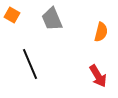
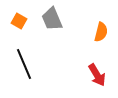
orange square: moved 7 px right, 6 px down
black line: moved 6 px left
red arrow: moved 1 px left, 1 px up
